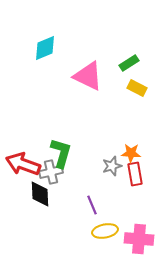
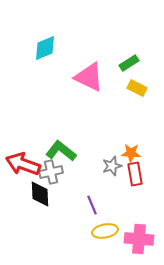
pink triangle: moved 1 px right, 1 px down
green L-shape: moved 2 px up; rotated 68 degrees counterclockwise
